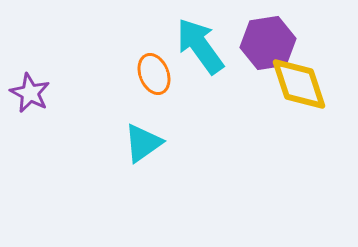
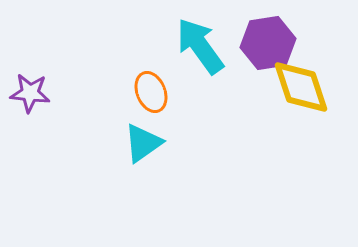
orange ellipse: moved 3 px left, 18 px down
yellow diamond: moved 2 px right, 3 px down
purple star: rotated 21 degrees counterclockwise
